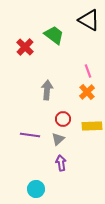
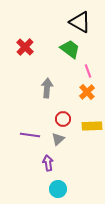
black triangle: moved 9 px left, 2 px down
green trapezoid: moved 16 px right, 14 px down
gray arrow: moved 2 px up
purple arrow: moved 13 px left
cyan circle: moved 22 px right
